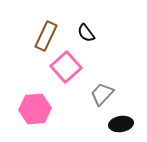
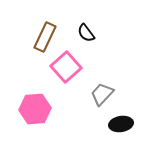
brown rectangle: moved 1 px left, 1 px down
